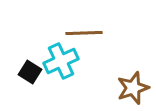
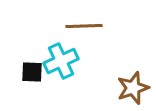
brown line: moved 7 px up
black square: moved 2 px right; rotated 30 degrees counterclockwise
